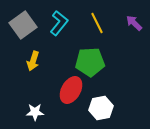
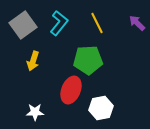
purple arrow: moved 3 px right
green pentagon: moved 2 px left, 2 px up
red ellipse: rotated 8 degrees counterclockwise
